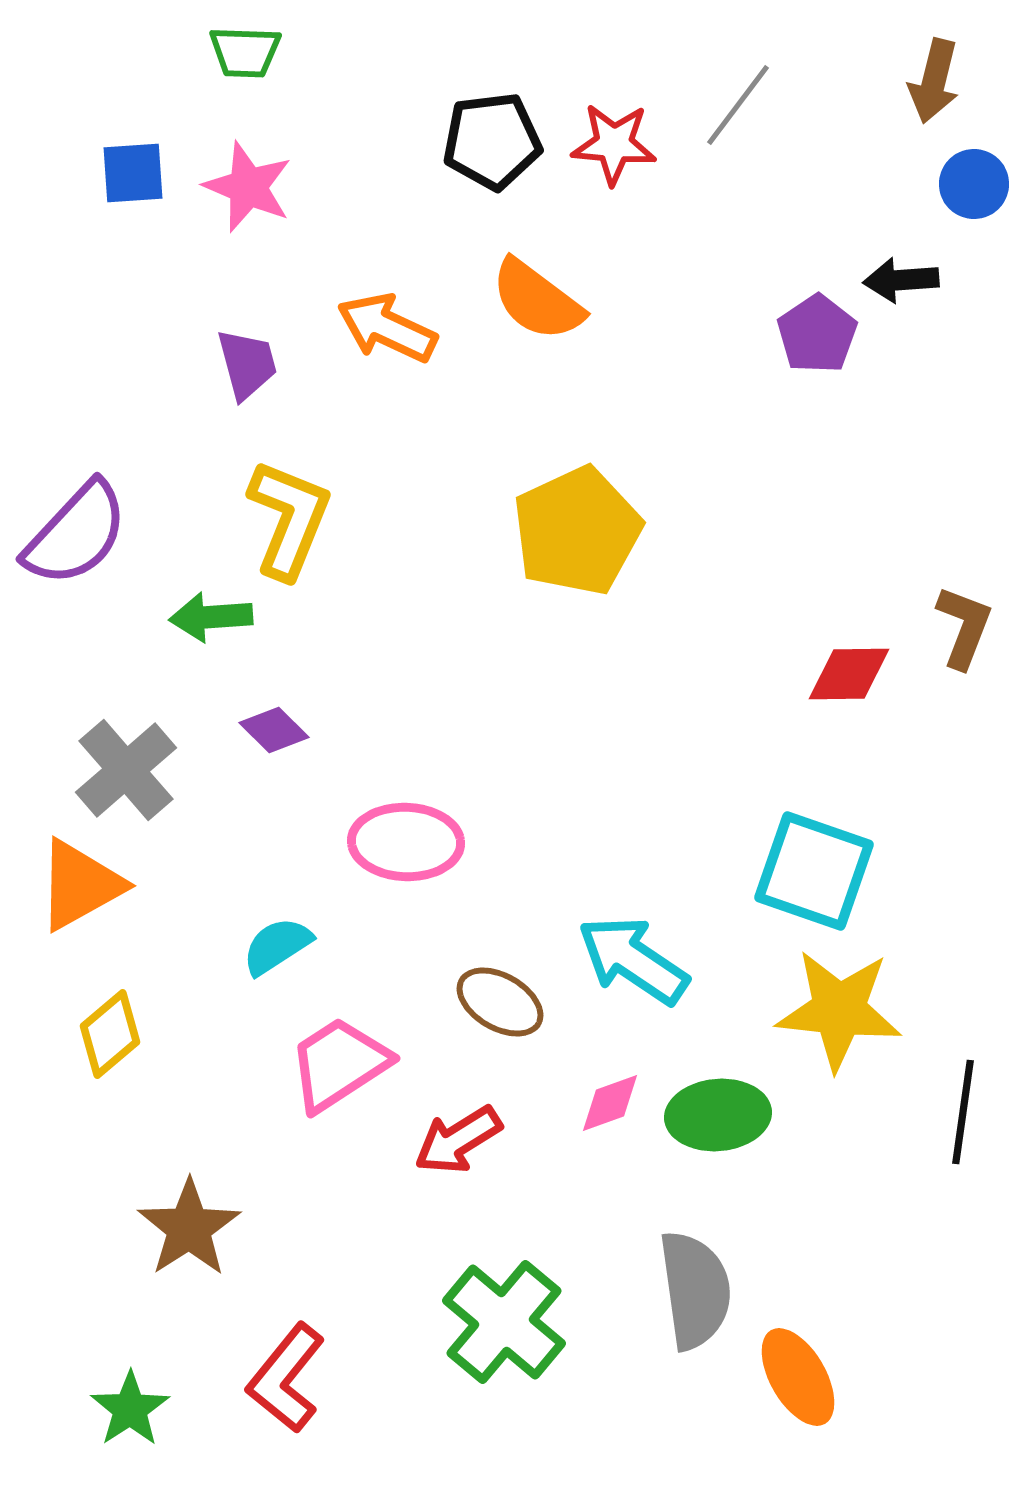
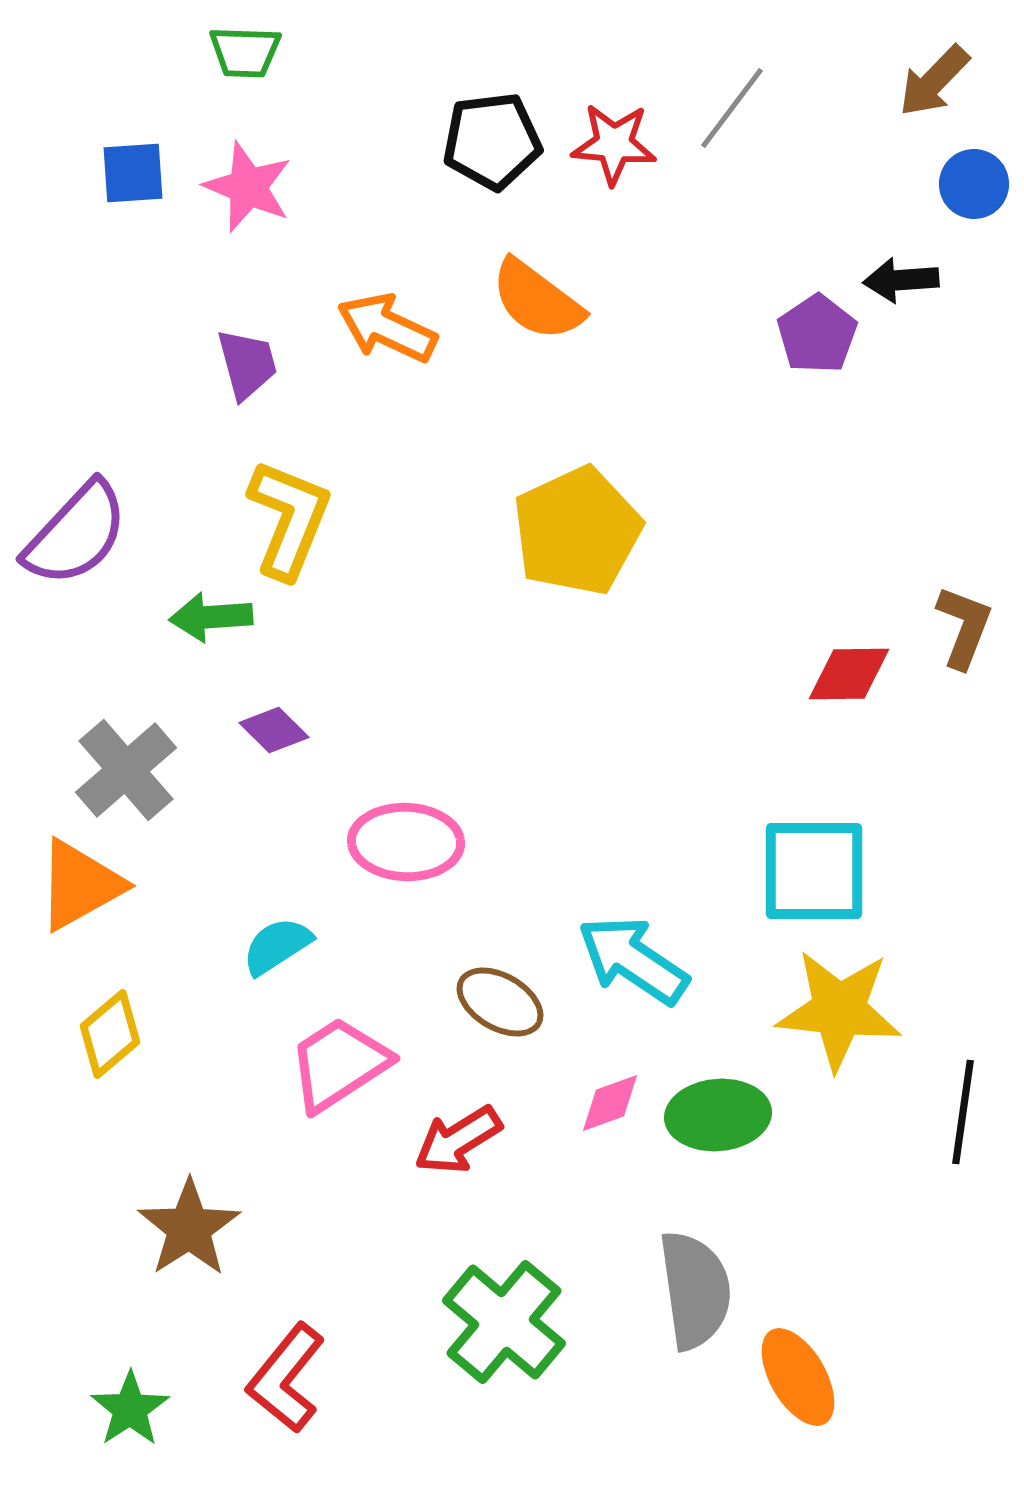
brown arrow: rotated 30 degrees clockwise
gray line: moved 6 px left, 3 px down
cyan square: rotated 19 degrees counterclockwise
